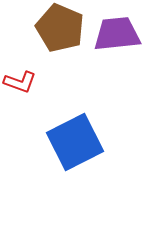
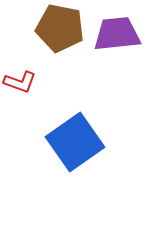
brown pentagon: rotated 12 degrees counterclockwise
blue square: rotated 8 degrees counterclockwise
